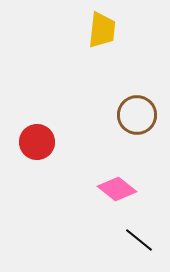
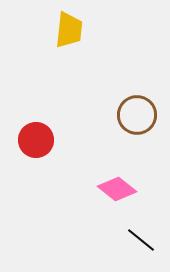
yellow trapezoid: moved 33 px left
red circle: moved 1 px left, 2 px up
black line: moved 2 px right
